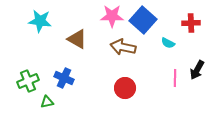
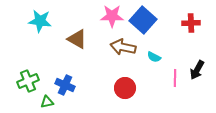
cyan semicircle: moved 14 px left, 14 px down
blue cross: moved 1 px right, 7 px down
